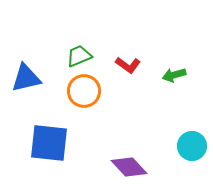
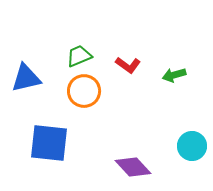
purple diamond: moved 4 px right
